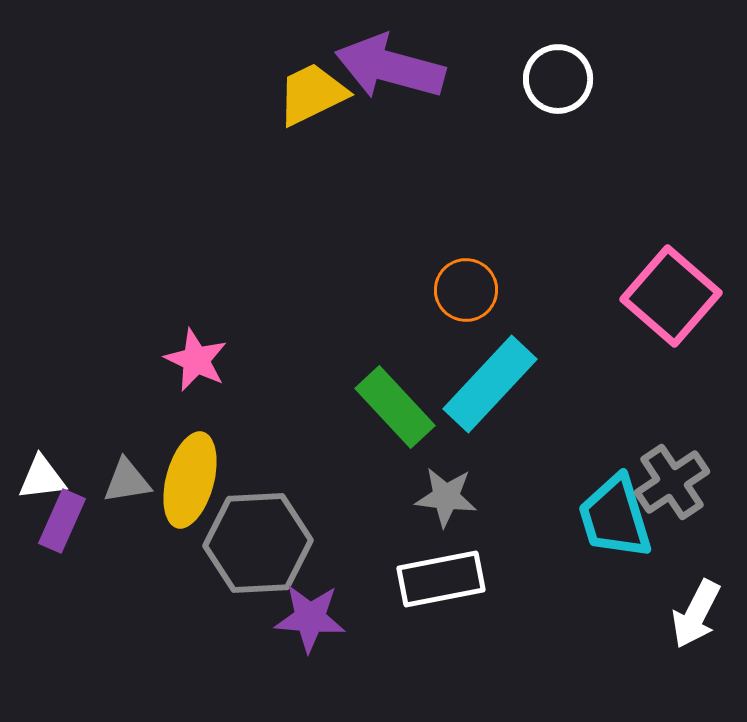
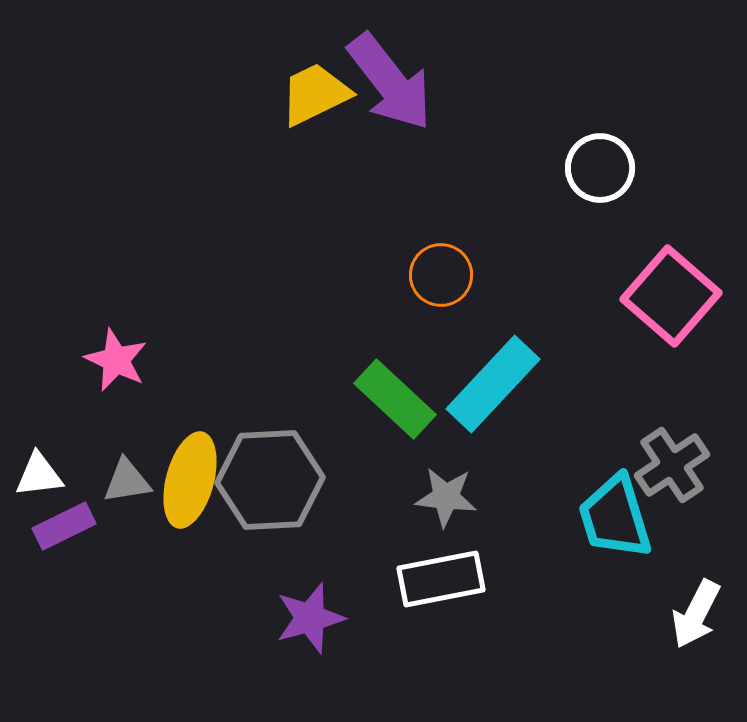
purple arrow: moved 15 px down; rotated 143 degrees counterclockwise
white circle: moved 42 px right, 89 px down
yellow trapezoid: moved 3 px right
orange circle: moved 25 px left, 15 px up
pink star: moved 80 px left
cyan rectangle: moved 3 px right
green rectangle: moved 8 px up; rotated 4 degrees counterclockwise
white triangle: moved 3 px left, 3 px up
gray cross: moved 17 px up
purple rectangle: moved 2 px right, 5 px down; rotated 40 degrees clockwise
gray hexagon: moved 12 px right, 63 px up
purple star: rotated 20 degrees counterclockwise
